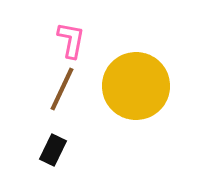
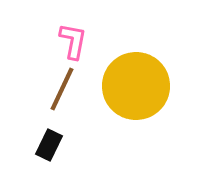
pink L-shape: moved 2 px right, 1 px down
black rectangle: moved 4 px left, 5 px up
